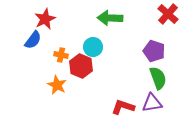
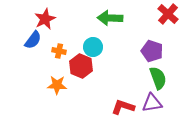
purple pentagon: moved 2 px left
orange cross: moved 2 px left, 4 px up
orange star: rotated 24 degrees counterclockwise
